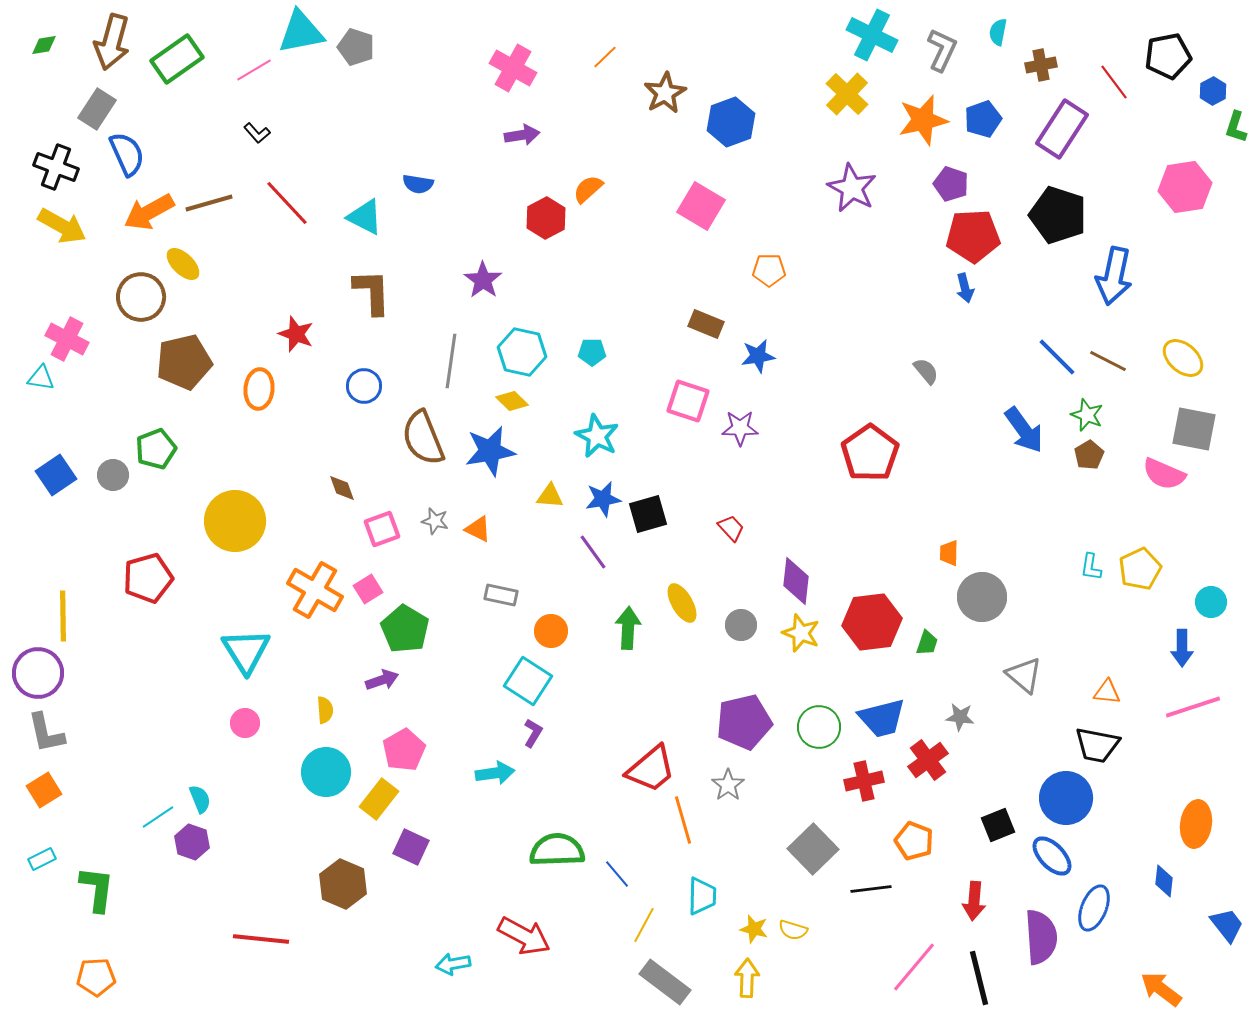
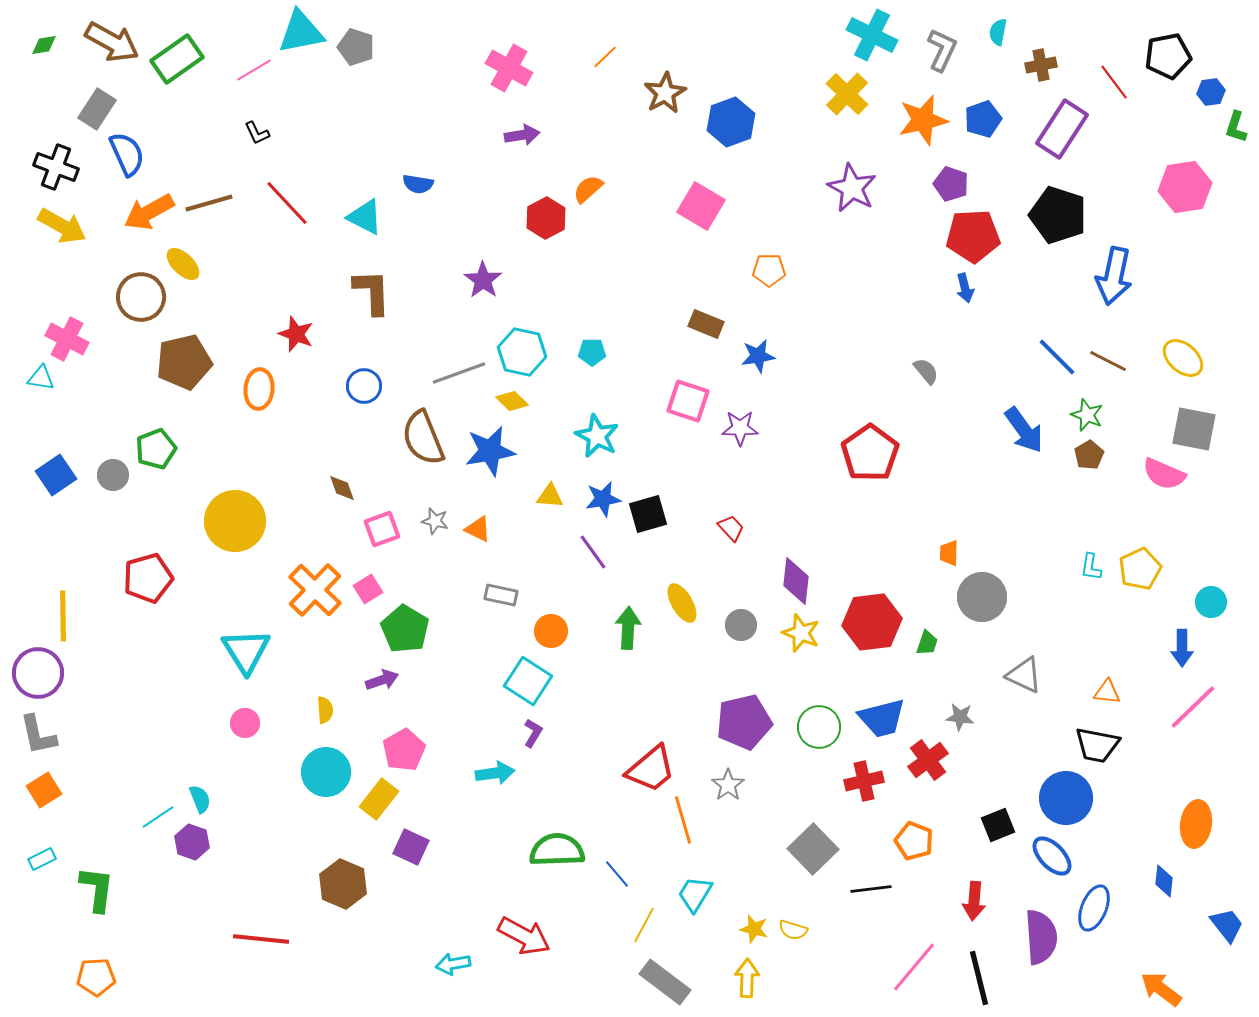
brown arrow at (112, 42): rotated 76 degrees counterclockwise
pink cross at (513, 68): moved 4 px left
blue hexagon at (1213, 91): moved 2 px left, 1 px down; rotated 20 degrees clockwise
black L-shape at (257, 133): rotated 16 degrees clockwise
gray line at (451, 361): moved 8 px right, 12 px down; rotated 62 degrees clockwise
orange cross at (315, 590): rotated 14 degrees clockwise
gray triangle at (1024, 675): rotated 15 degrees counterclockwise
pink line at (1193, 707): rotated 26 degrees counterclockwise
gray L-shape at (46, 733): moved 8 px left, 2 px down
cyan trapezoid at (702, 896): moved 7 px left, 2 px up; rotated 150 degrees counterclockwise
